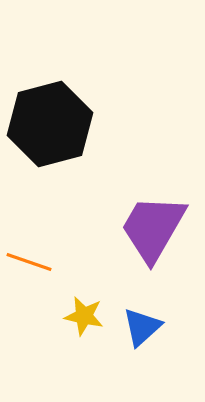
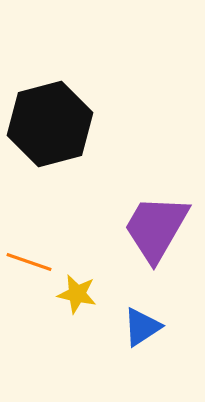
purple trapezoid: moved 3 px right
yellow star: moved 7 px left, 22 px up
blue triangle: rotated 9 degrees clockwise
